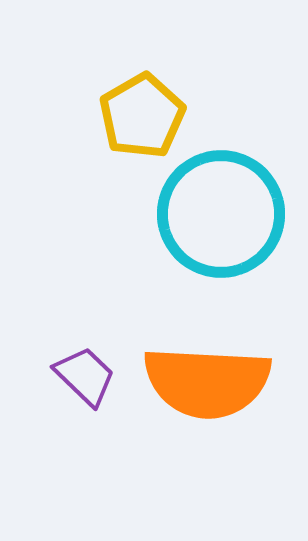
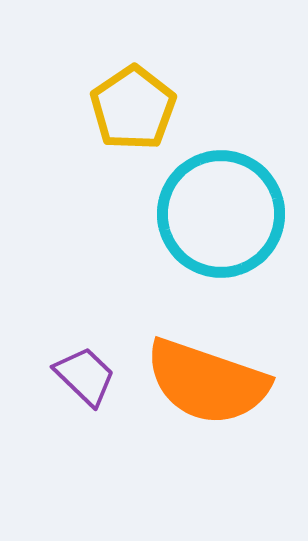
yellow pentagon: moved 9 px left, 8 px up; rotated 4 degrees counterclockwise
orange semicircle: rotated 16 degrees clockwise
